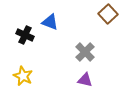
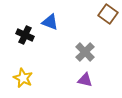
brown square: rotated 12 degrees counterclockwise
yellow star: moved 2 px down
